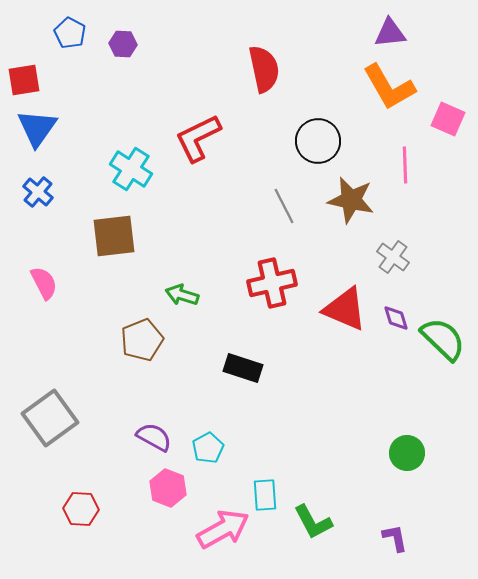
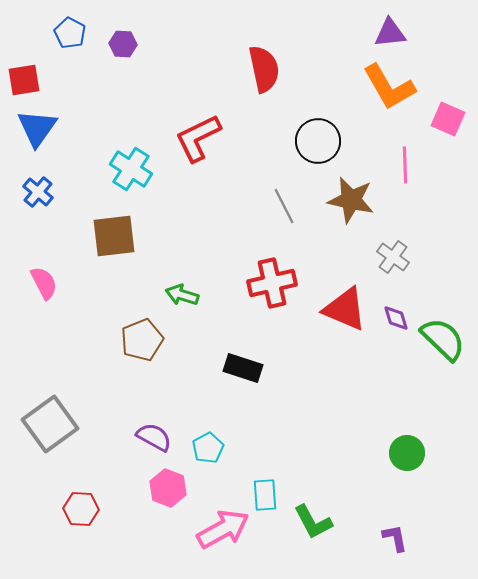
gray square: moved 6 px down
